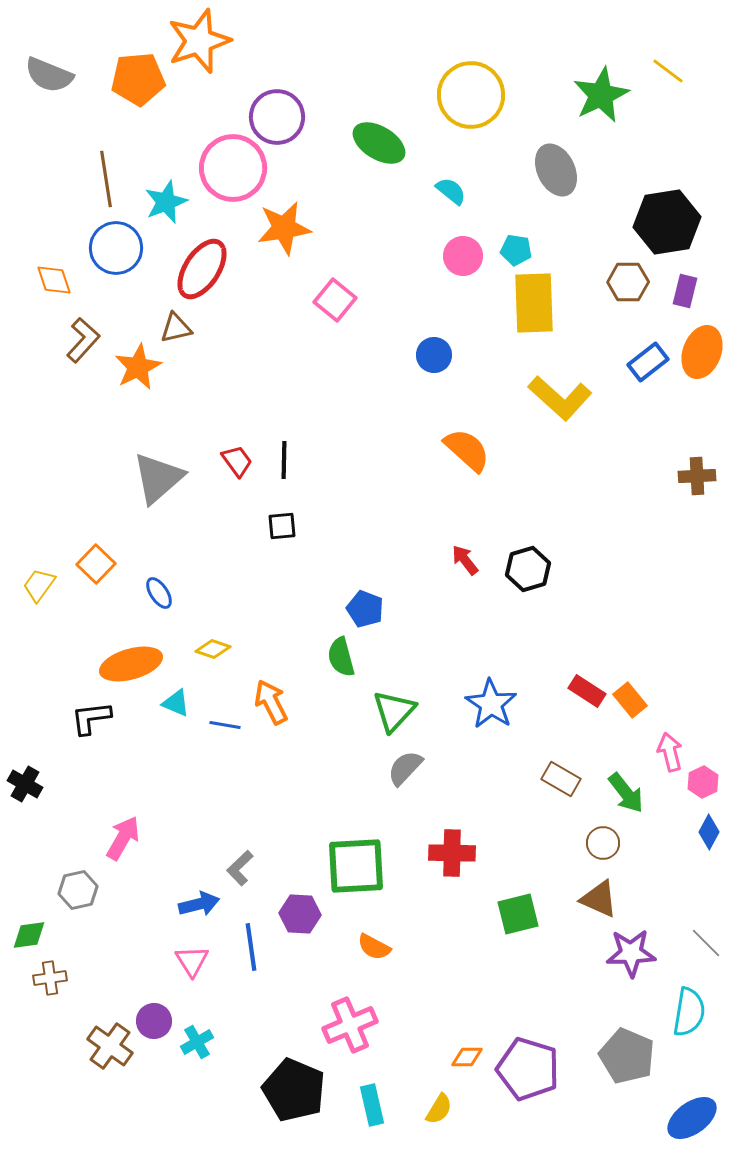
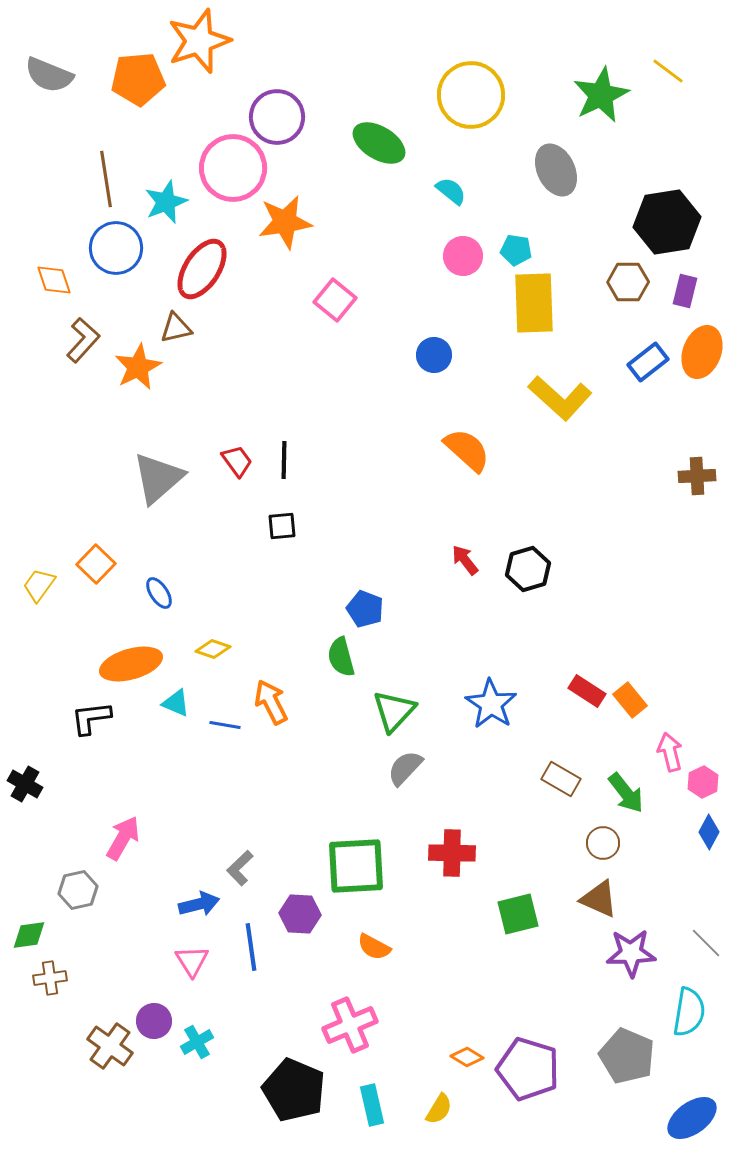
orange star at (284, 228): moved 1 px right, 6 px up
orange diamond at (467, 1057): rotated 32 degrees clockwise
